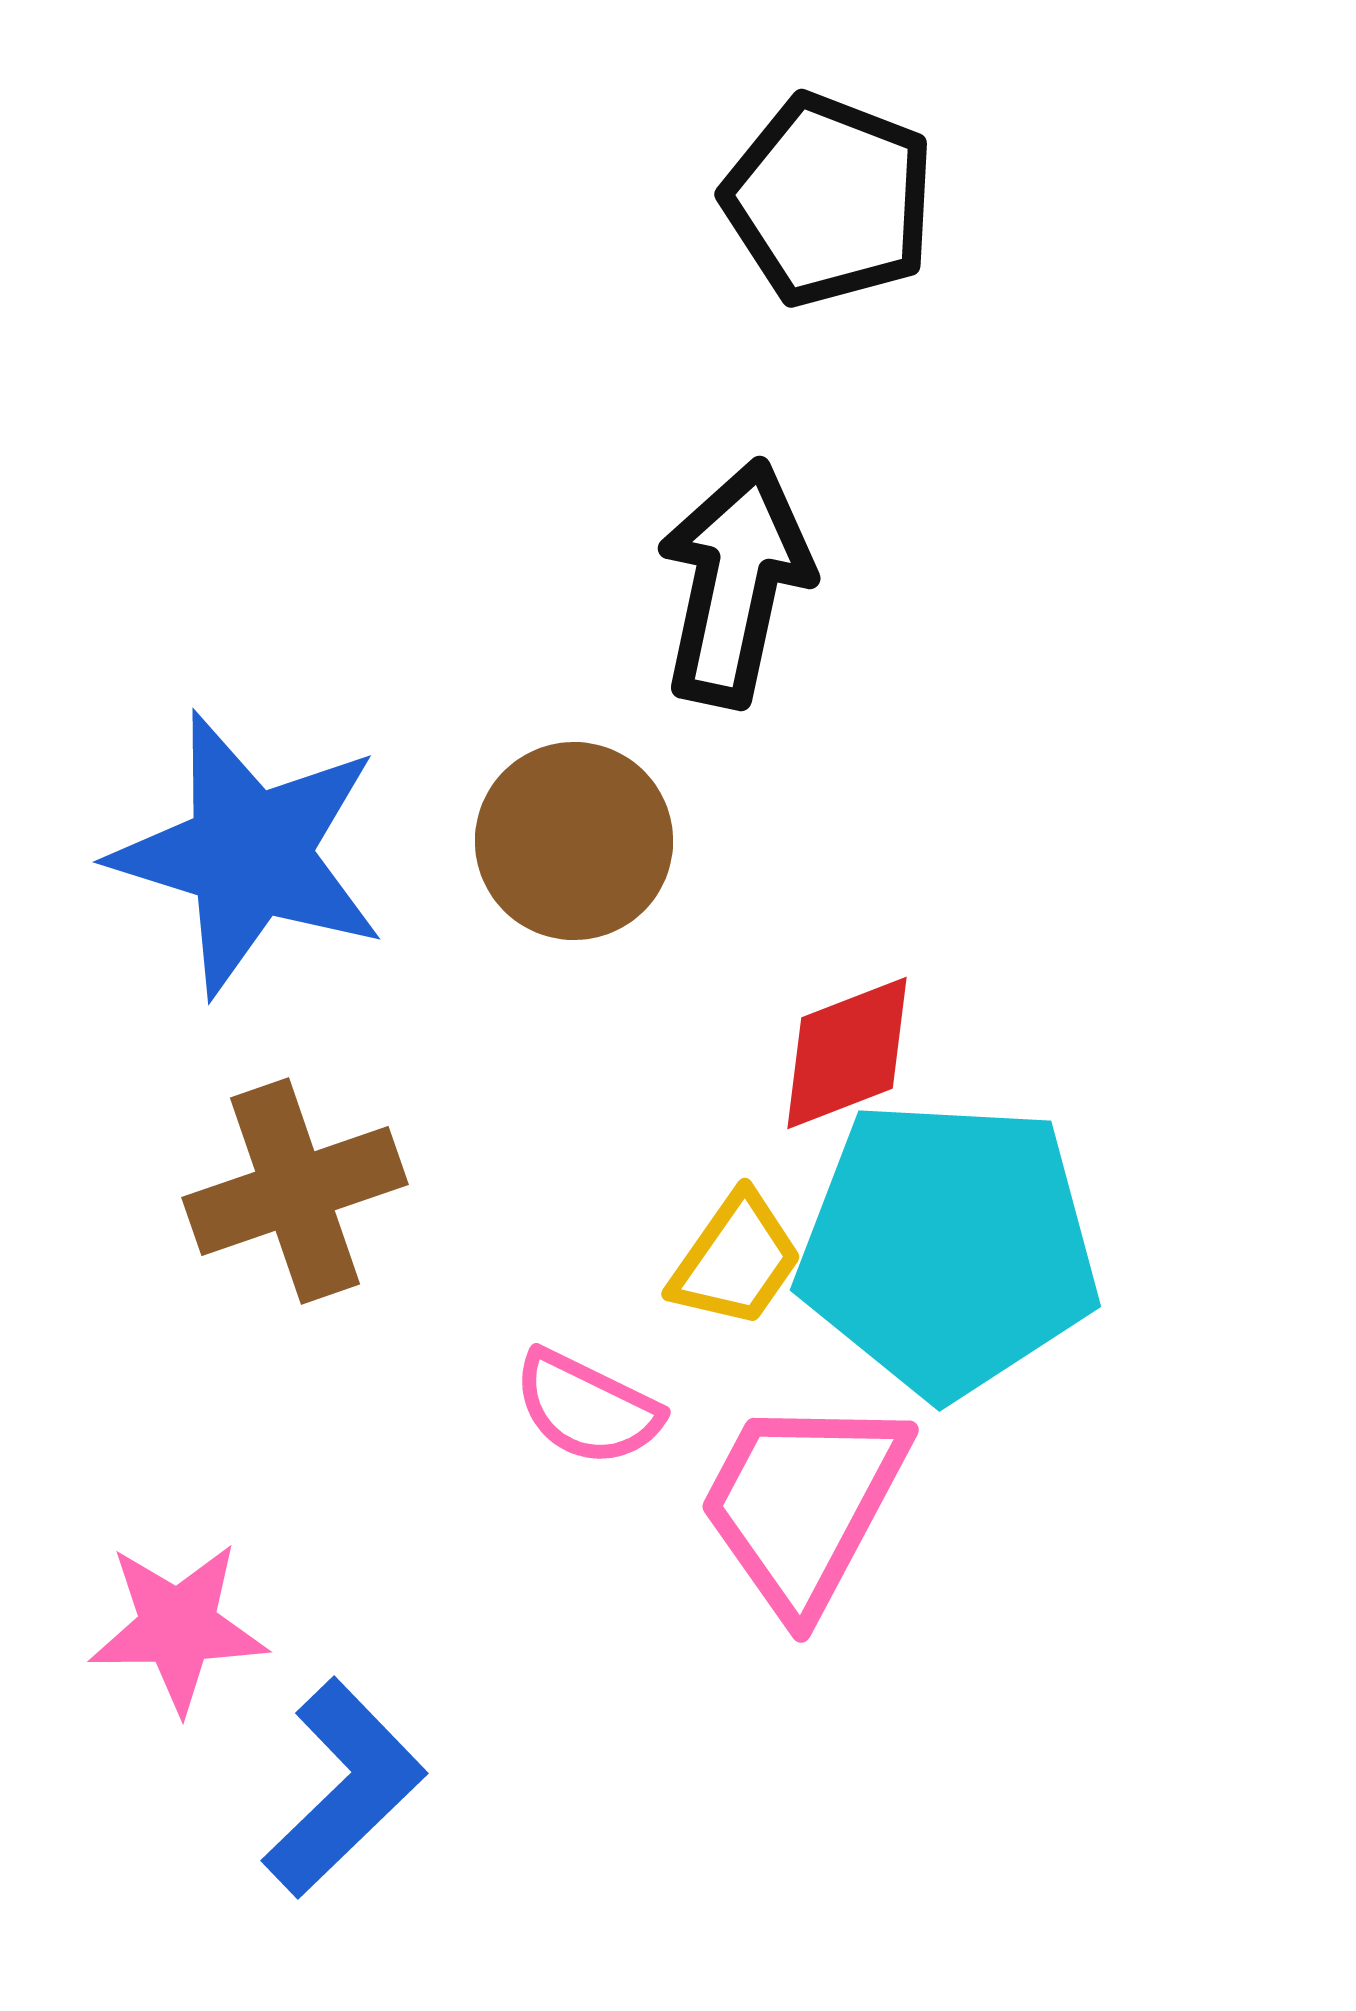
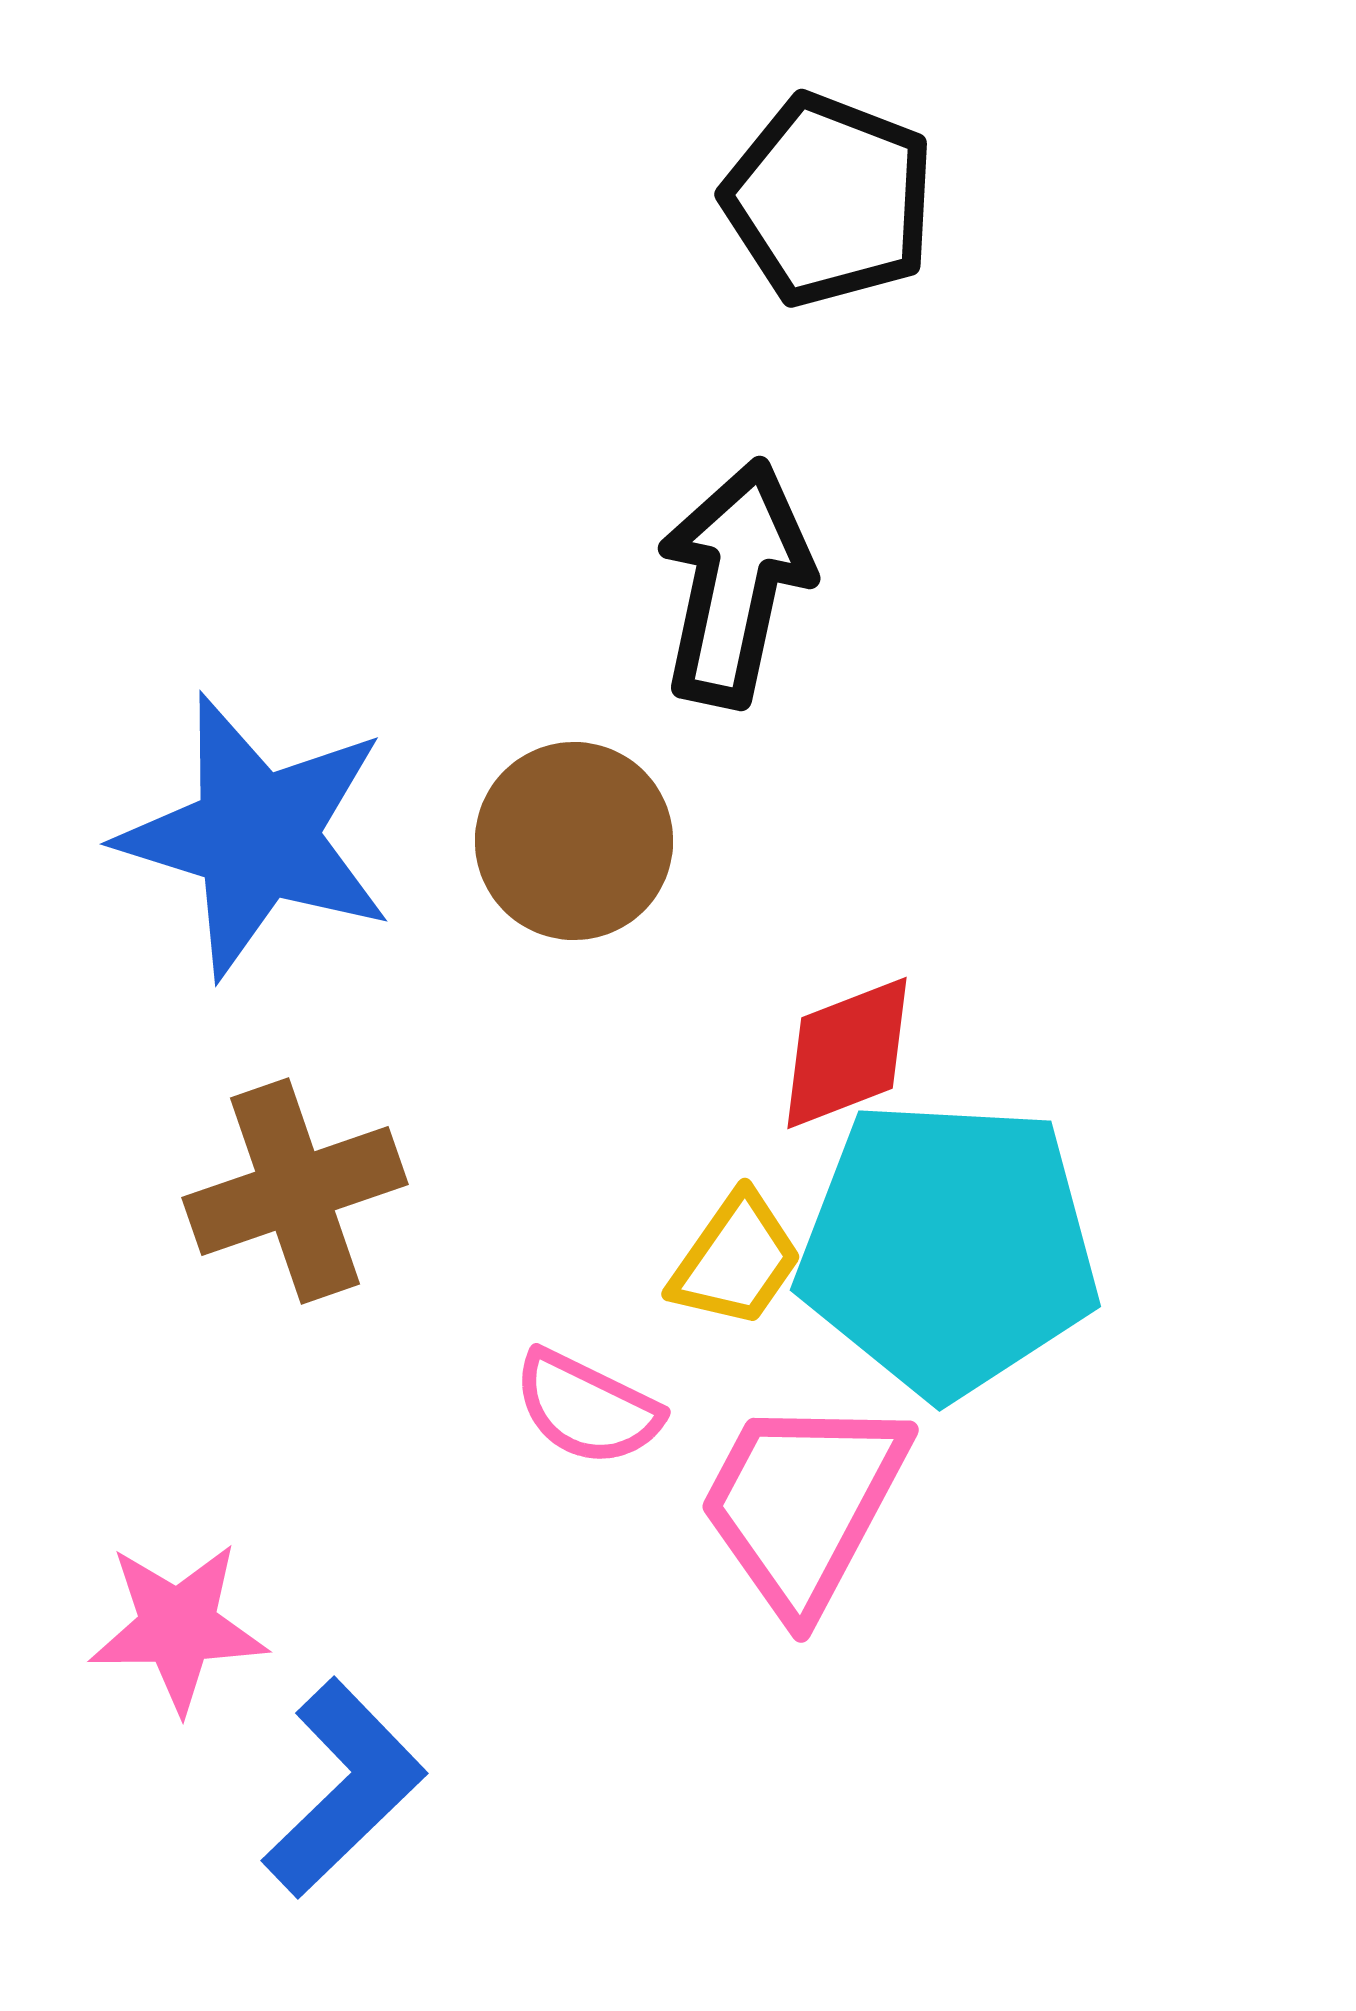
blue star: moved 7 px right, 18 px up
